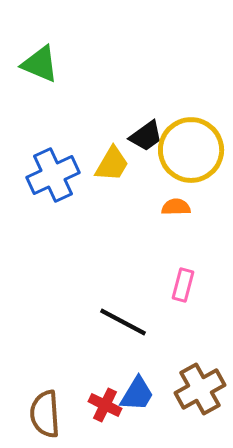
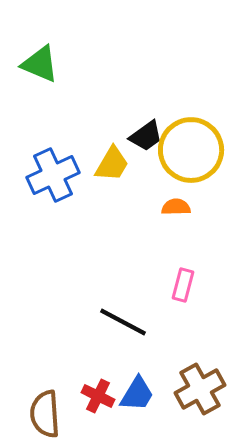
red cross: moved 7 px left, 9 px up
